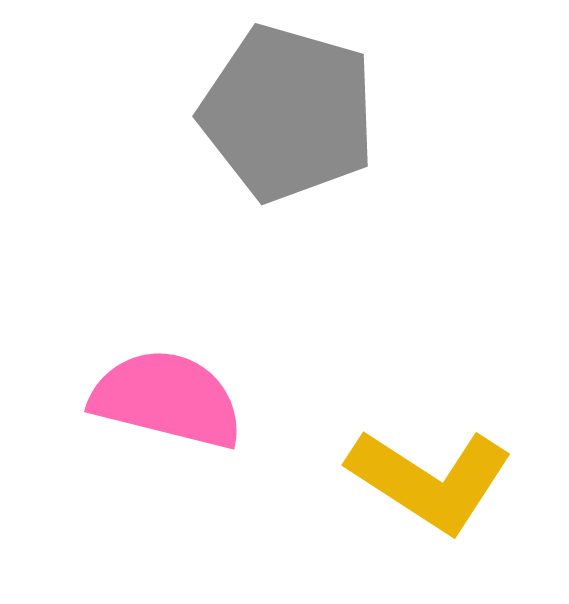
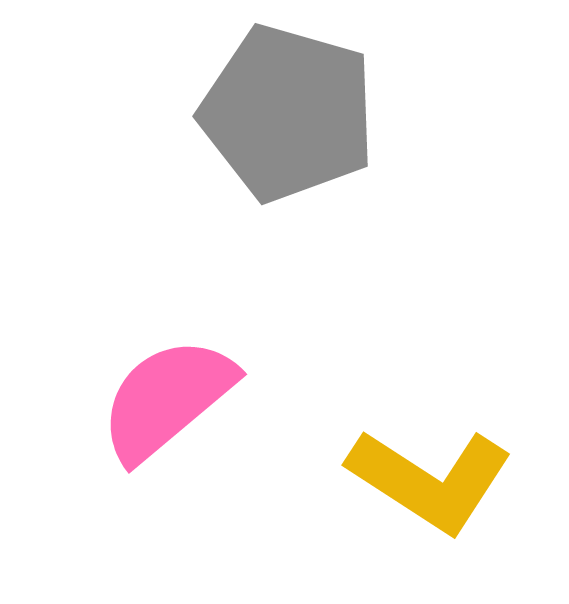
pink semicircle: rotated 54 degrees counterclockwise
